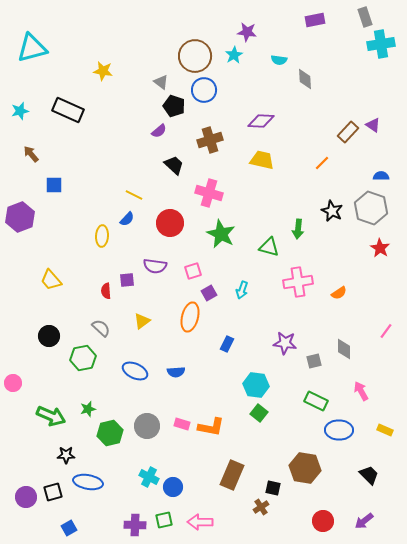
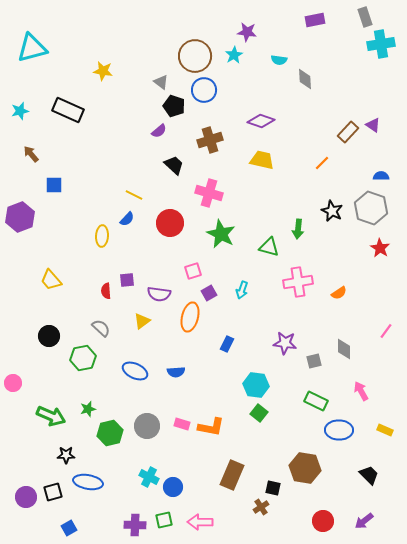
purple diamond at (261, 121): rotated 16 degrees clockwise
purple semicircle at (155, 266): moved 4 px right, 28 px down
